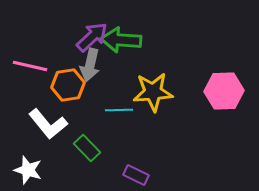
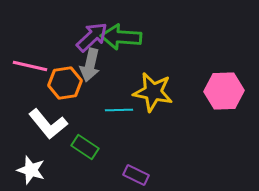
green arrow: moved 3 px up
orange hexagon: moved 3 px left, 2 px up
yellow star: rotated 15 degrees clockwise
green rectangle: moved 2 px left, 1 px up; rotated 12 degrees counterclockwise
white star: moved 3 px right
